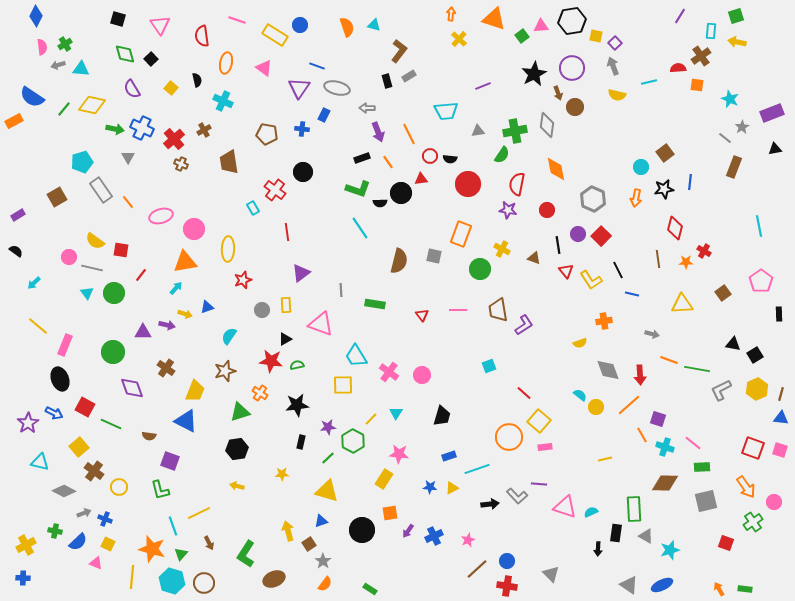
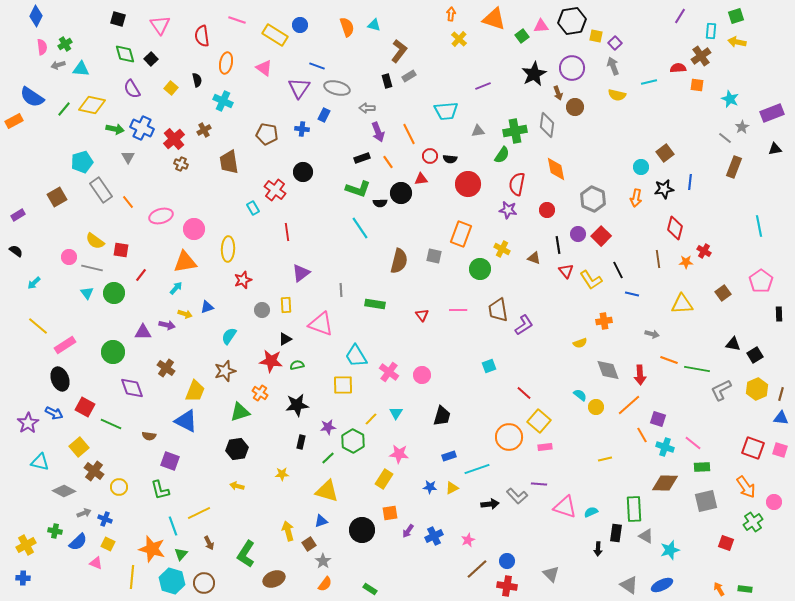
pink rectangle at (65, 345): rotated 35 degrees clockwise
